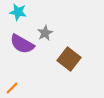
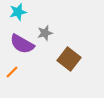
cyan star: rotated 24 degrees counterclockwise
gray star: rotated 14 degrees clockwise
orange line: moved 16 px up
